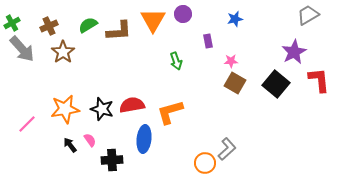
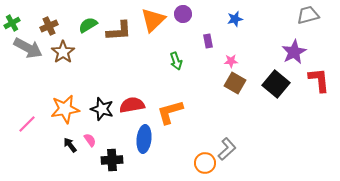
gray trapezoid: rotated 15 degrees clockwise
orange triangle: rotated 16 degrees clockwise
gray arrow: moved 6 px right, 1 px up; rotated 20 degrees counterclockwise
